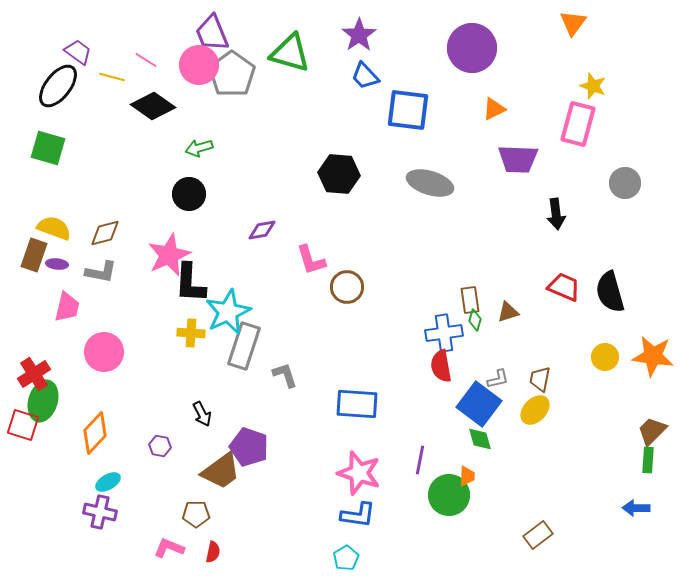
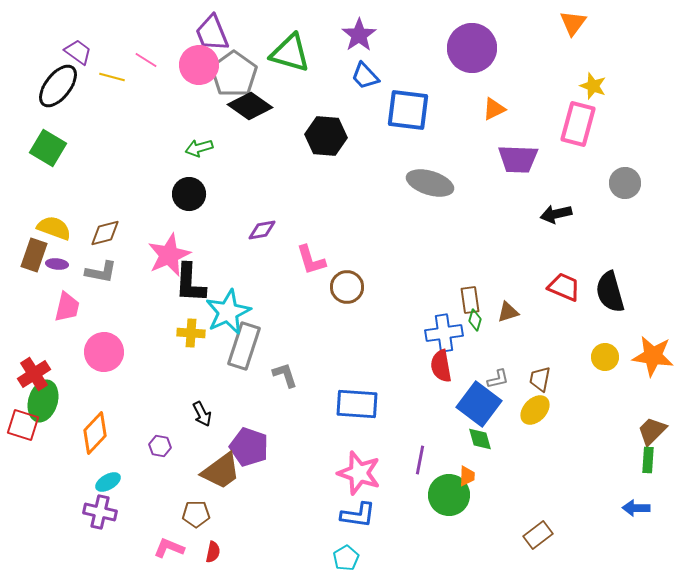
gray pentagon at (232, 74): moved 2 px right
black diamond at (153, 106): moved 97 px right
green square at (48, 148): rotated 15 degrees clockwise
black hexagon at (339, 174): moved 13 px left, 38 px up
black arrow at (556, 214): rotated 84 degrees clockwise
